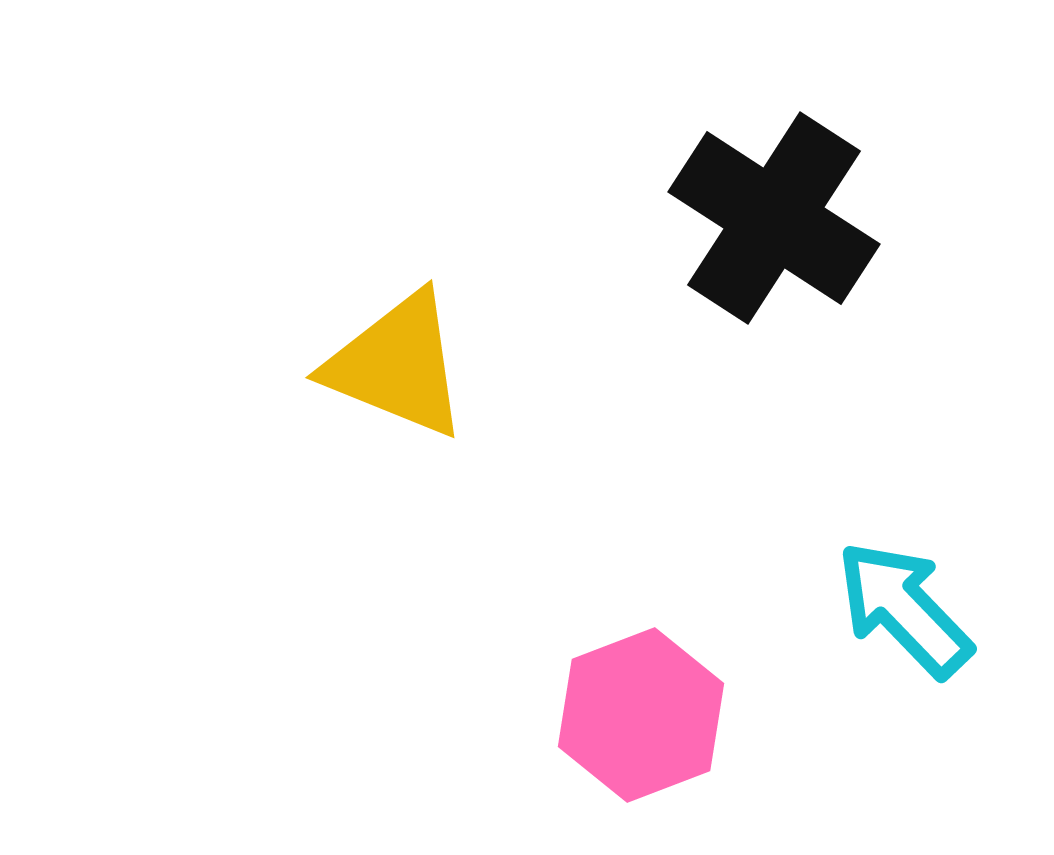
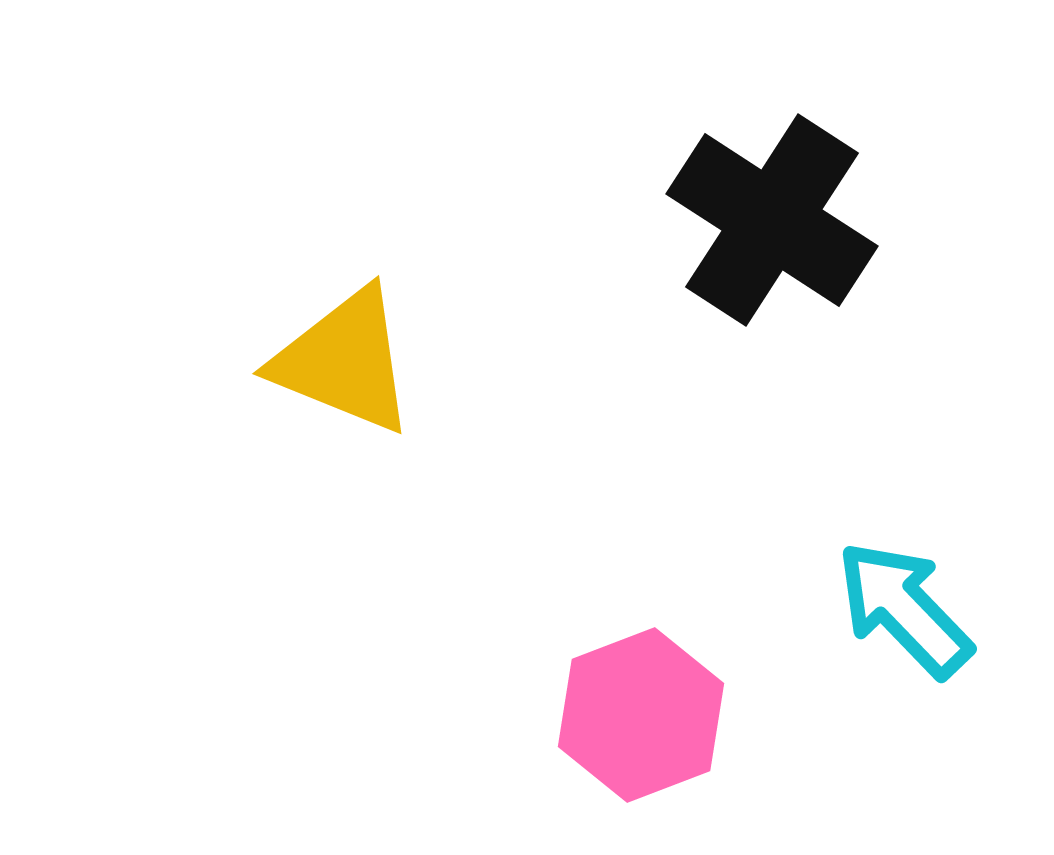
black cross: moved 2 px left, 2 px down
yellow triangle: moved 53 px left, 4 px up
